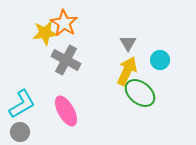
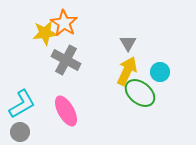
cyan circle: moved 12 px down
